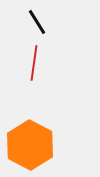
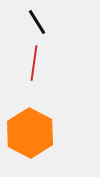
orange hexagon: moved 12 px up
